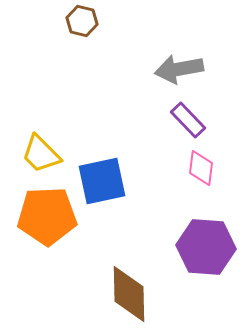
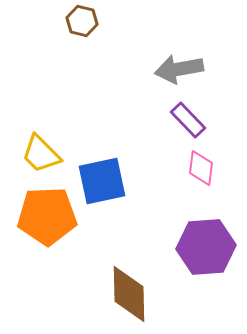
purple hexagon: rotated 8 degrees counterclockwise
